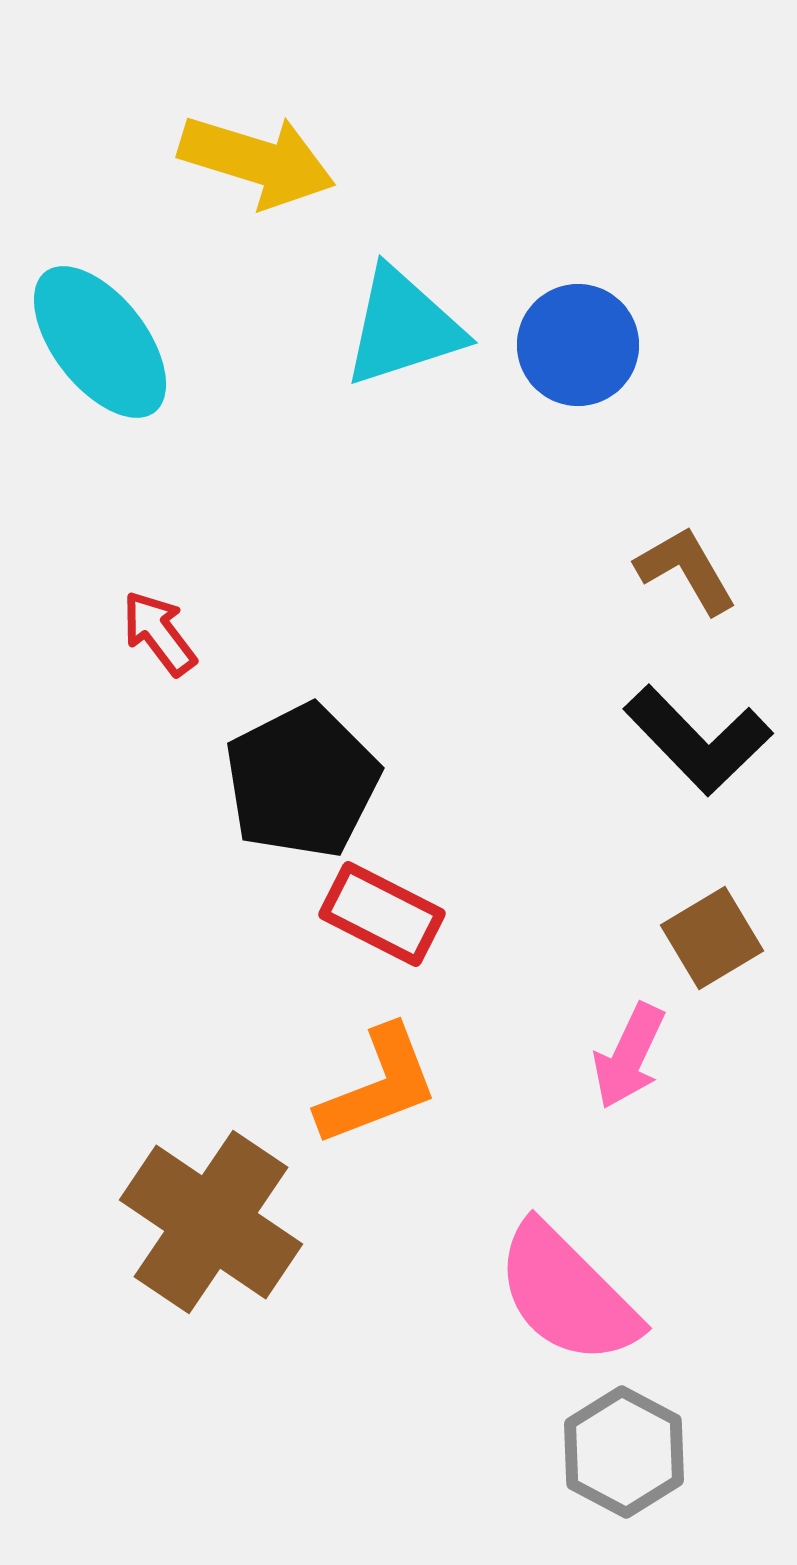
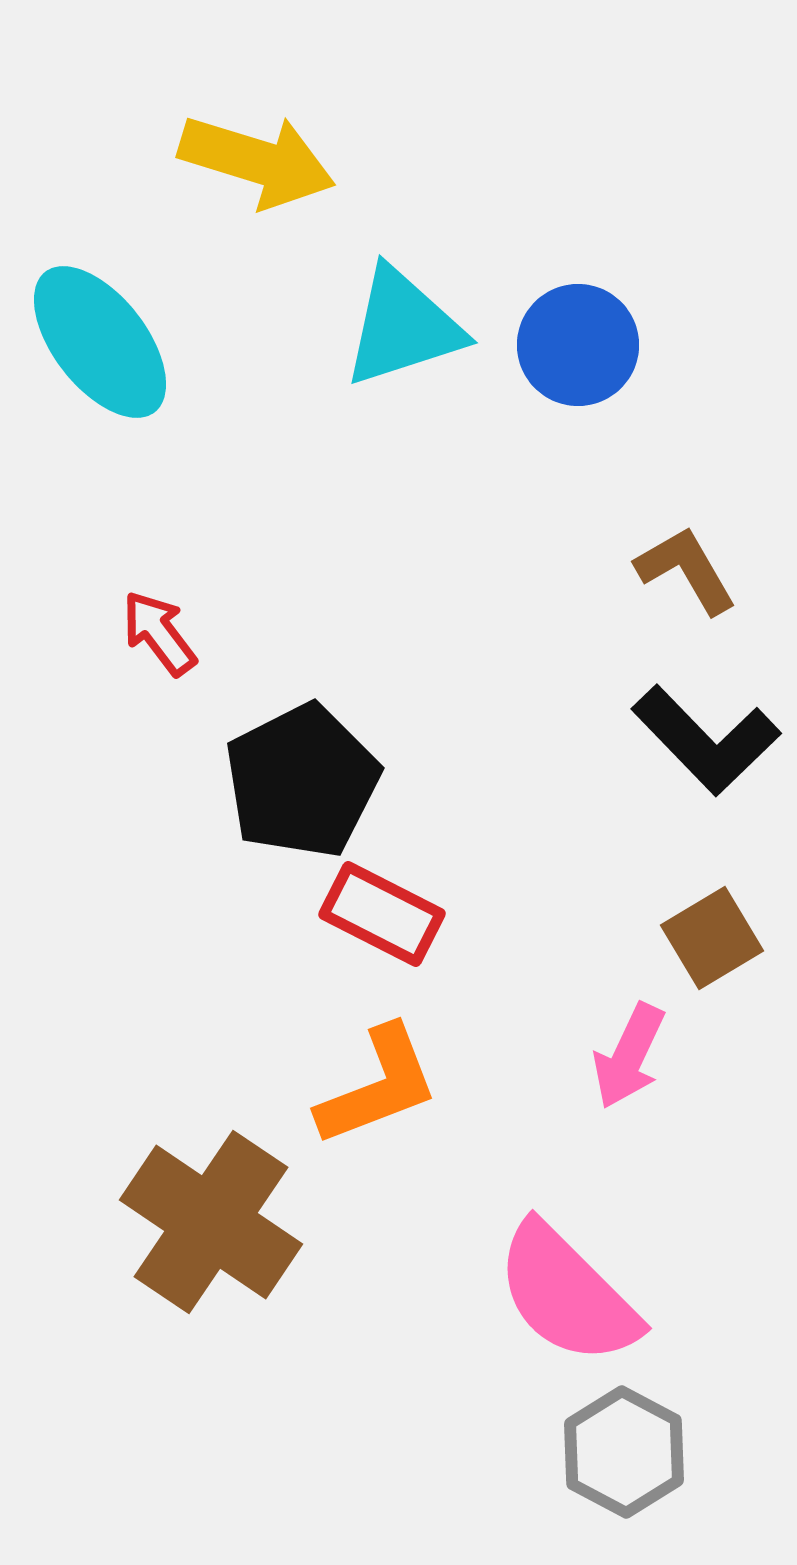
black L-shape: moved 8 px right
